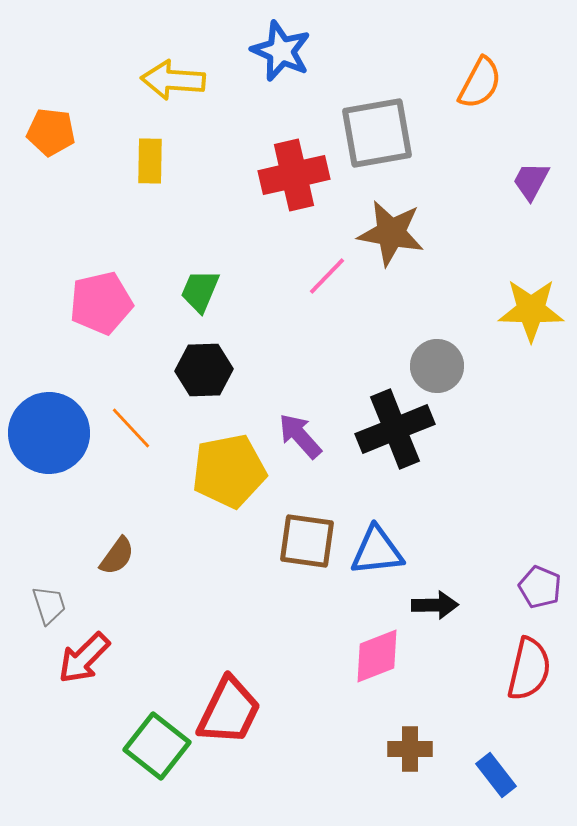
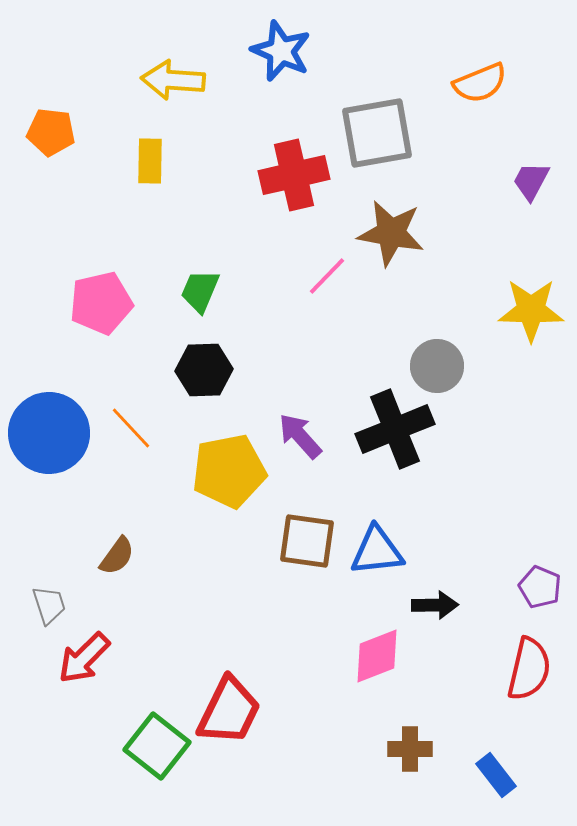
orange semicircle: rotated 40 degrees clockwise
